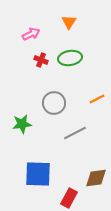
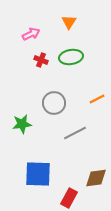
green ellipse: moved 1 px right, 1 px up
